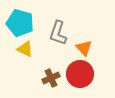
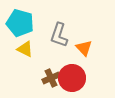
gray L-shape: moved 1 px right, 2 px down
red circle: moved 8 px left, 4 px down
